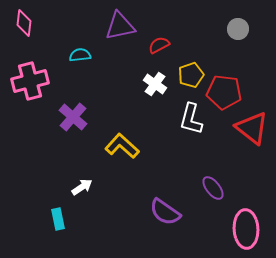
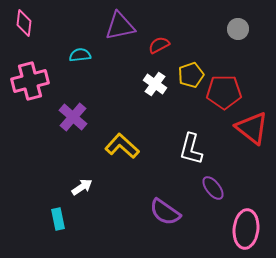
red pentagon: rotated 8 degrees counterclockwise
white L-shape: moved 30 px down
pink ellipse: rotated 9 degrees clockwise
